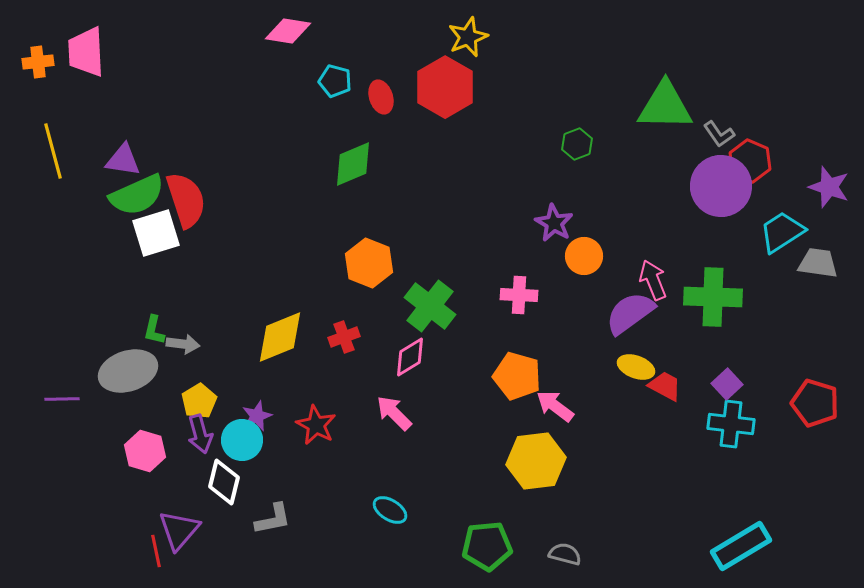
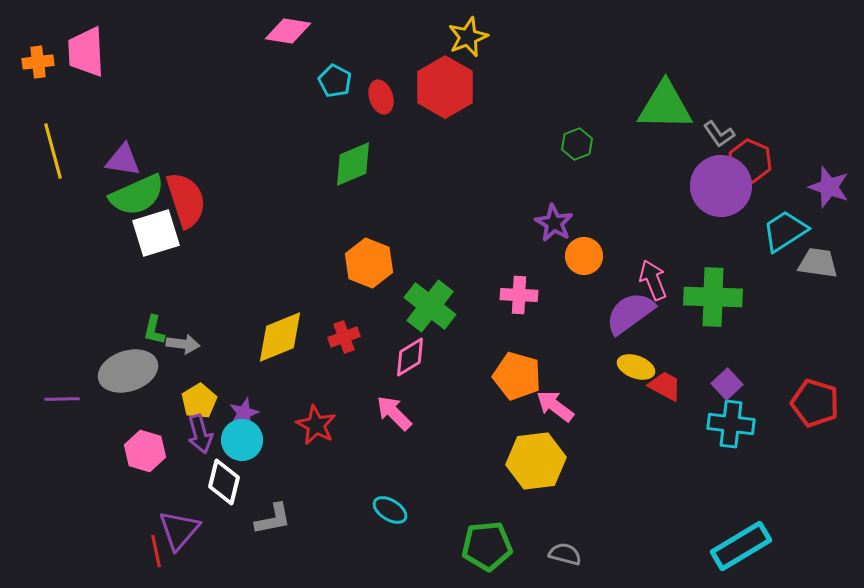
cyan pentagon at (335, 81): rotated 12 degrees clockwise
cyan trapezoid at (782, 232): moved 3 px right, 1 px up
purple star at (257, 416): moved 13 px left, 3 px up
